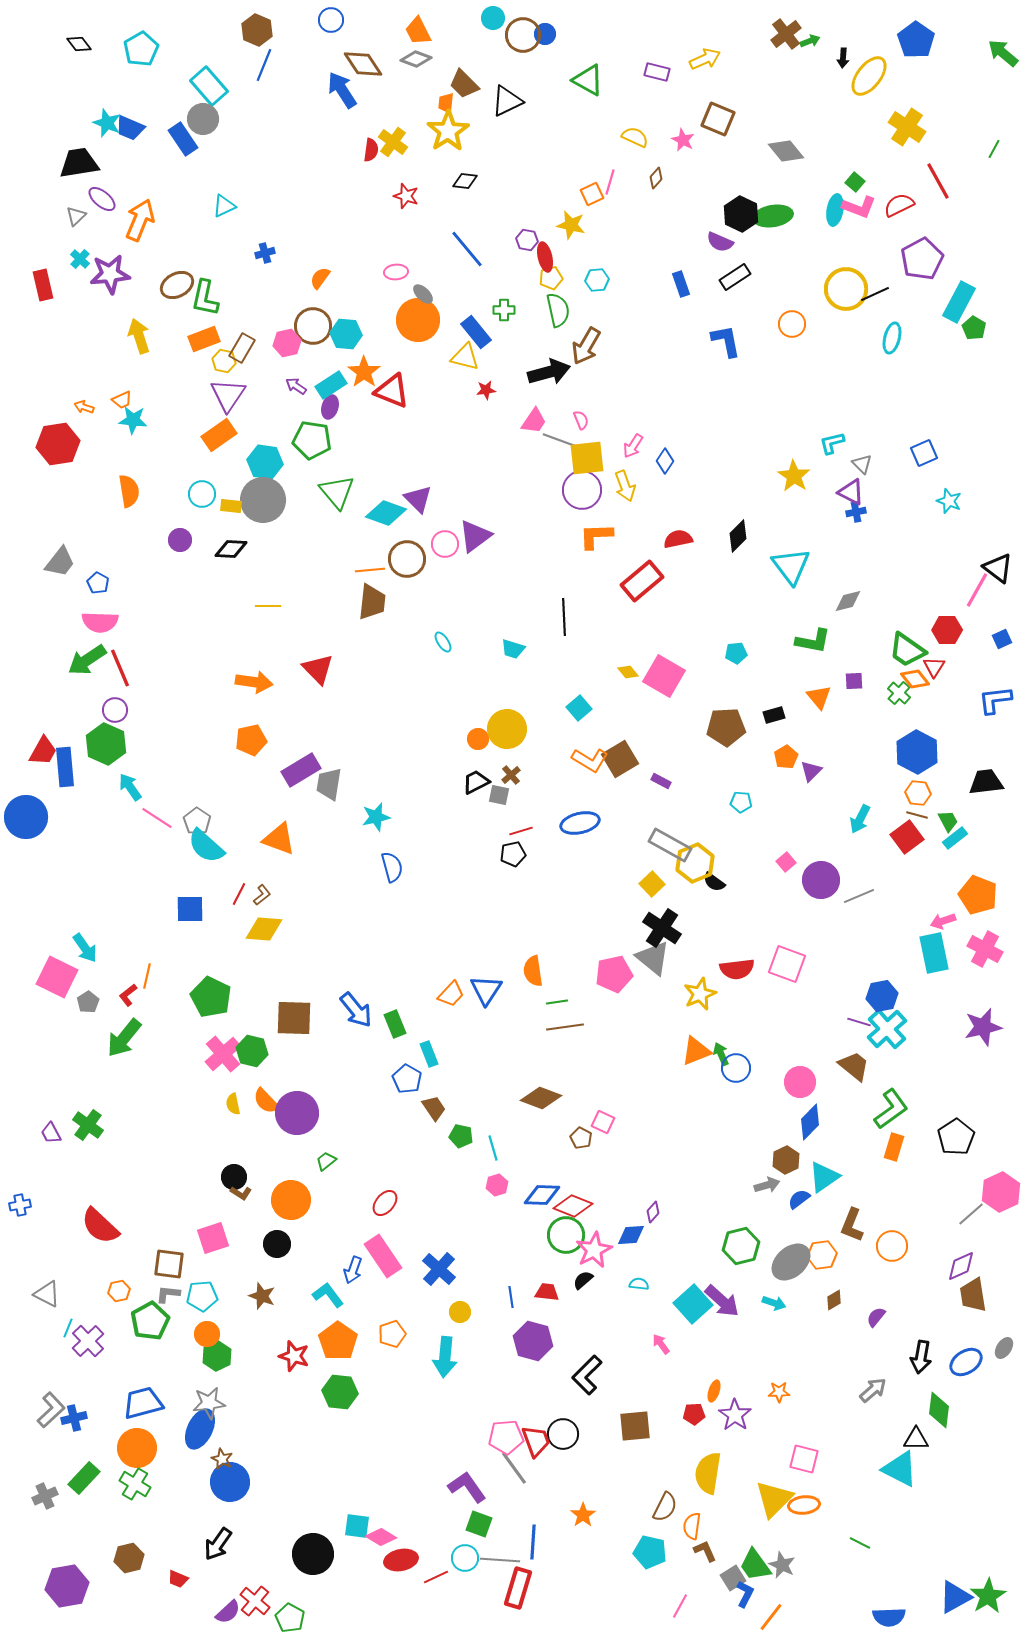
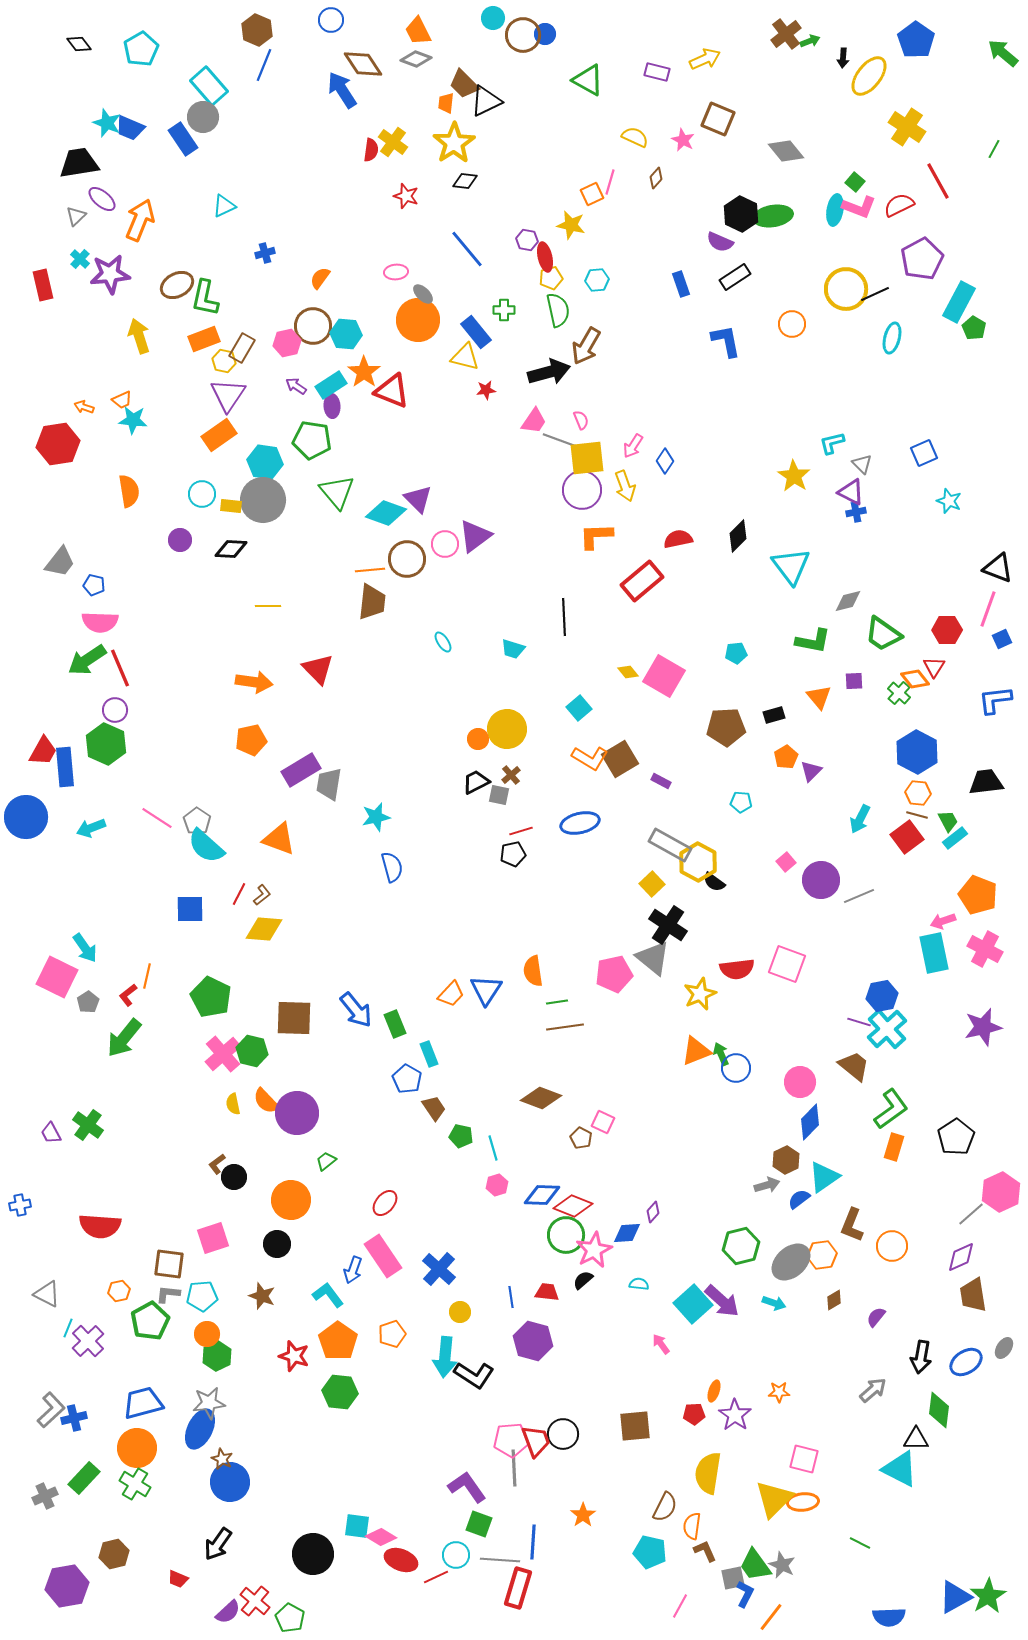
black triangle at (507, 101): moved 21 px left
gray circle at (203, 119): moved 2 px up
yellow star at (448, 131): moved 6 px right, 12 px down
purple ellipse at (330, 407): moved 2 px right, 1 px up; rotated 20 degrees counterclockwise
black triangle at (998, 568): rotated 16 degrees counterclockwise
blue pentagon at (98, 583): moved 4 px left, 2 px down; rotated 15 degrees counterclockwise
pink line at (977, 590): moved 11 px right, 19 px down; rotated 9 degrees counterclockwise
green trapezoid at (907, 650): moved 24 px left, 16 px up
orange L-shape at (590, 760): moved 2 px up
cyan arrow at (130, 787): moved 39 px left, 41 px down; rotated 76 degrees counterclockwise
yellow hexagon at (695, 863): moved 3 px right, 1 px up; rotated 9 degrees counterclockwise
black cross at (662, 928): moved 6 px right, 3 px up
brown L-shape at (241, 1193): moved 24 px left, 29 px up; rotated 110 degrees clockwise
red semicircle at (100, 1226): rotated 39 degrees counterclockwise
blue diamond at (631, 1235): moved 4 px left, 2 px up
purple diamond at (961, 1266): moved 9 px up
black L-shape at (587, 1375): moved 113 px left; rotated 102 degrees counterclockwise
pink pentagon at (506, 1437): moved 5 px right, 3 px down
gray line at (514, 1468): rotated 33 degrees clockwise
orange ellipse at (804, 1505): moved 1 px left, 3 px up
brown hexagon at (129, 1558): moved 15 px left, 4 px up
cyan circle at (465, 1558): moved 9 px left, 3 px up
red ellipse at (401, 1560): rotated 32 degrees clockwise
gray square at (733, 1578): rotated 20 degrees clockwise
